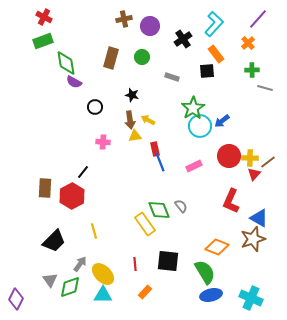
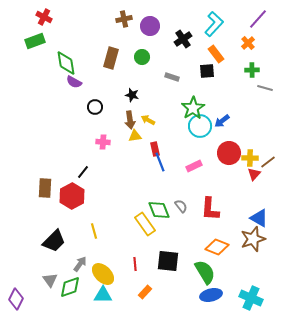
green rectangle at (43, 41): moved 8 px left
red circle at (229, 156): moved 3 px up
red L-shape at (231, 201): moved 21 px left, 8 px down; rotated 20 degrees counterclockwise
